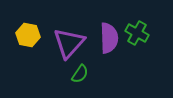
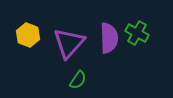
yellow hexagon: rotated 10 degrees clockwise
green semicircle: moved 2 px left, 6 px down
